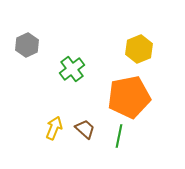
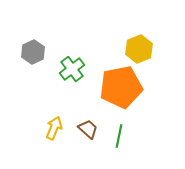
gray hexagon: moved 6 px right, 7 px down
orange pentagon: moved 8 px left, 10 px up
brown trapezoid: moved 3 px right
